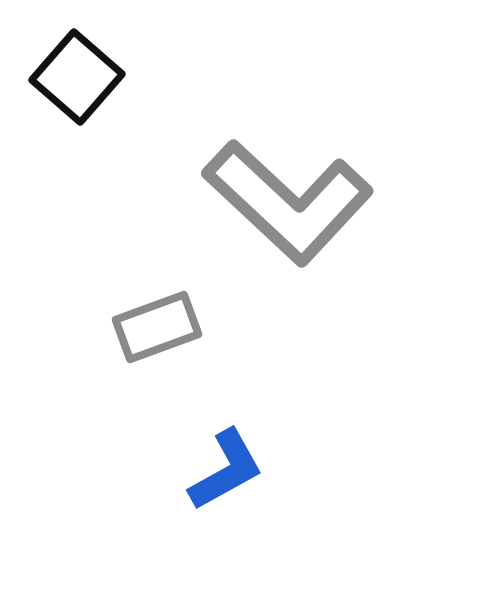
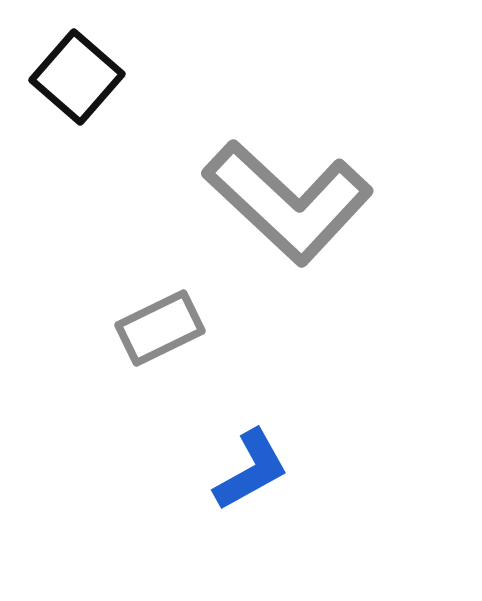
gray rectangle: moved 3 px right, 1 px down; rotated 6 degrees counterclockwise
blue L-shape: moved 25 px right
